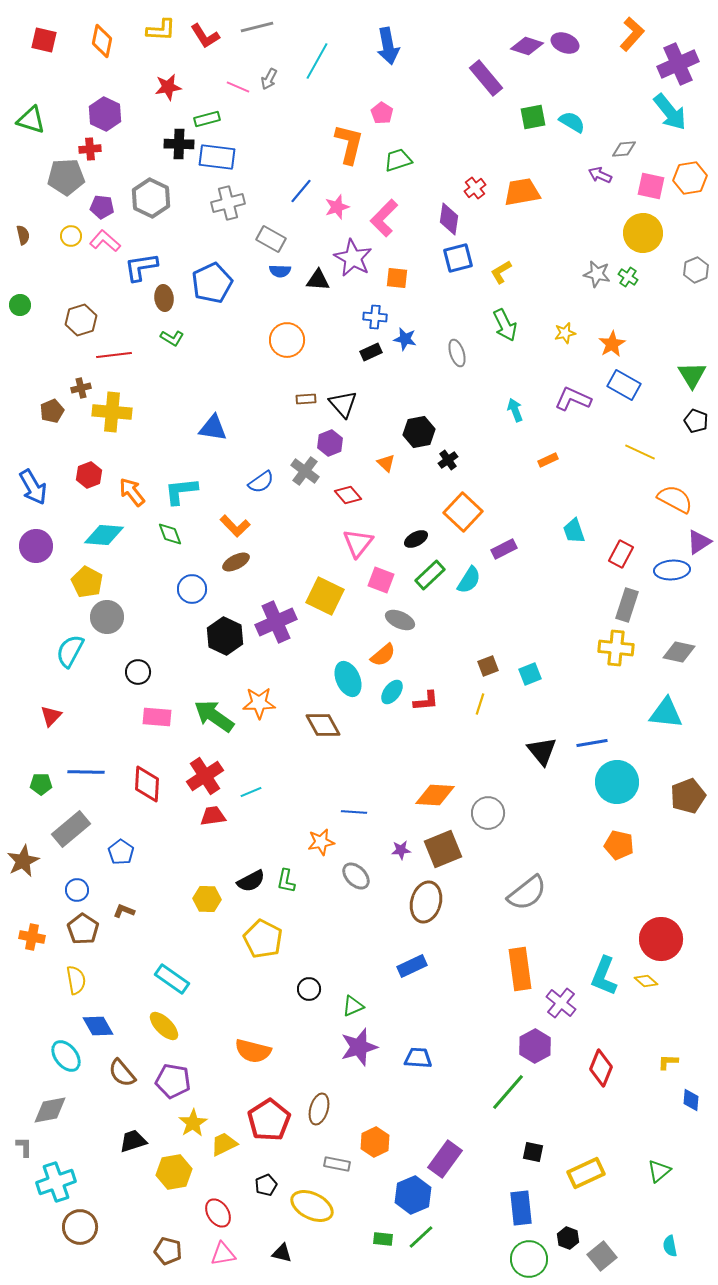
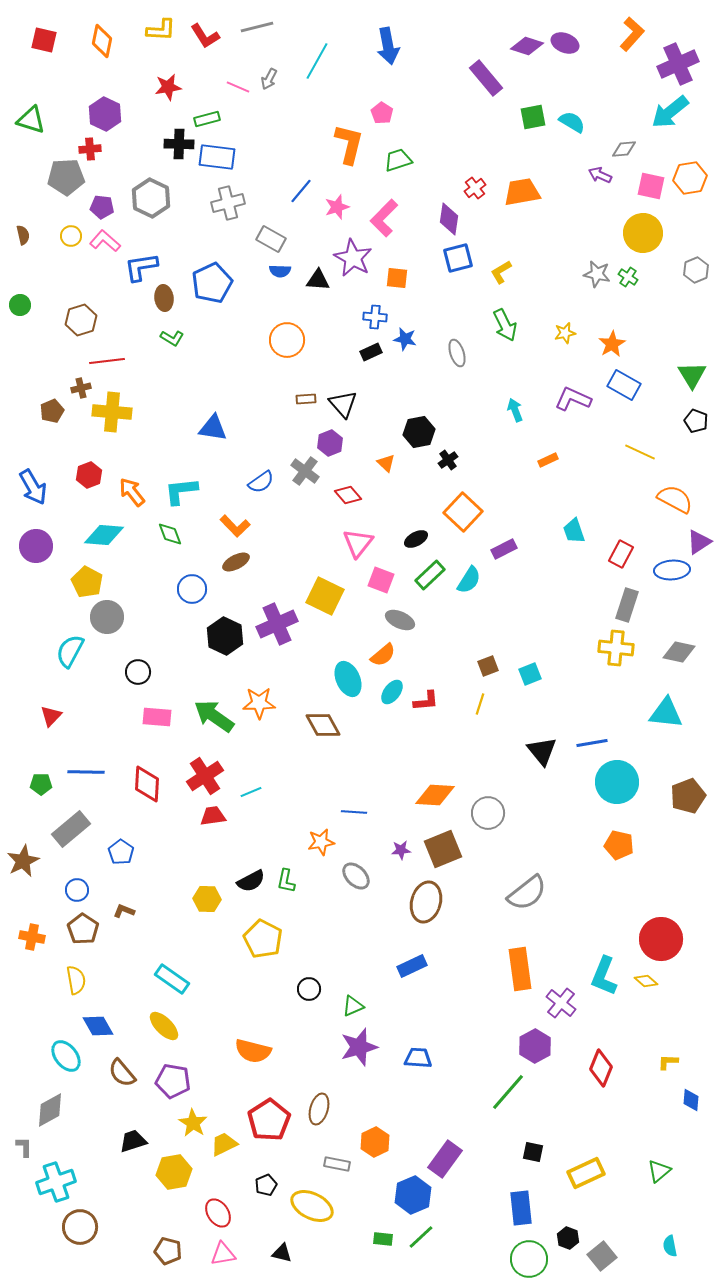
cyan arrow at (670, 112): rotated 90 degrees clockwise
red line at (114, 355): moved 7 px left, 6 px down
purple cross at (276, 622): moved 1 px right, 2 px down
gray diamond at (50, 1110): rotated 18 degrees counterclockwise
yellow star at (193, 1123): rotated 8 degrees counterclockwise
